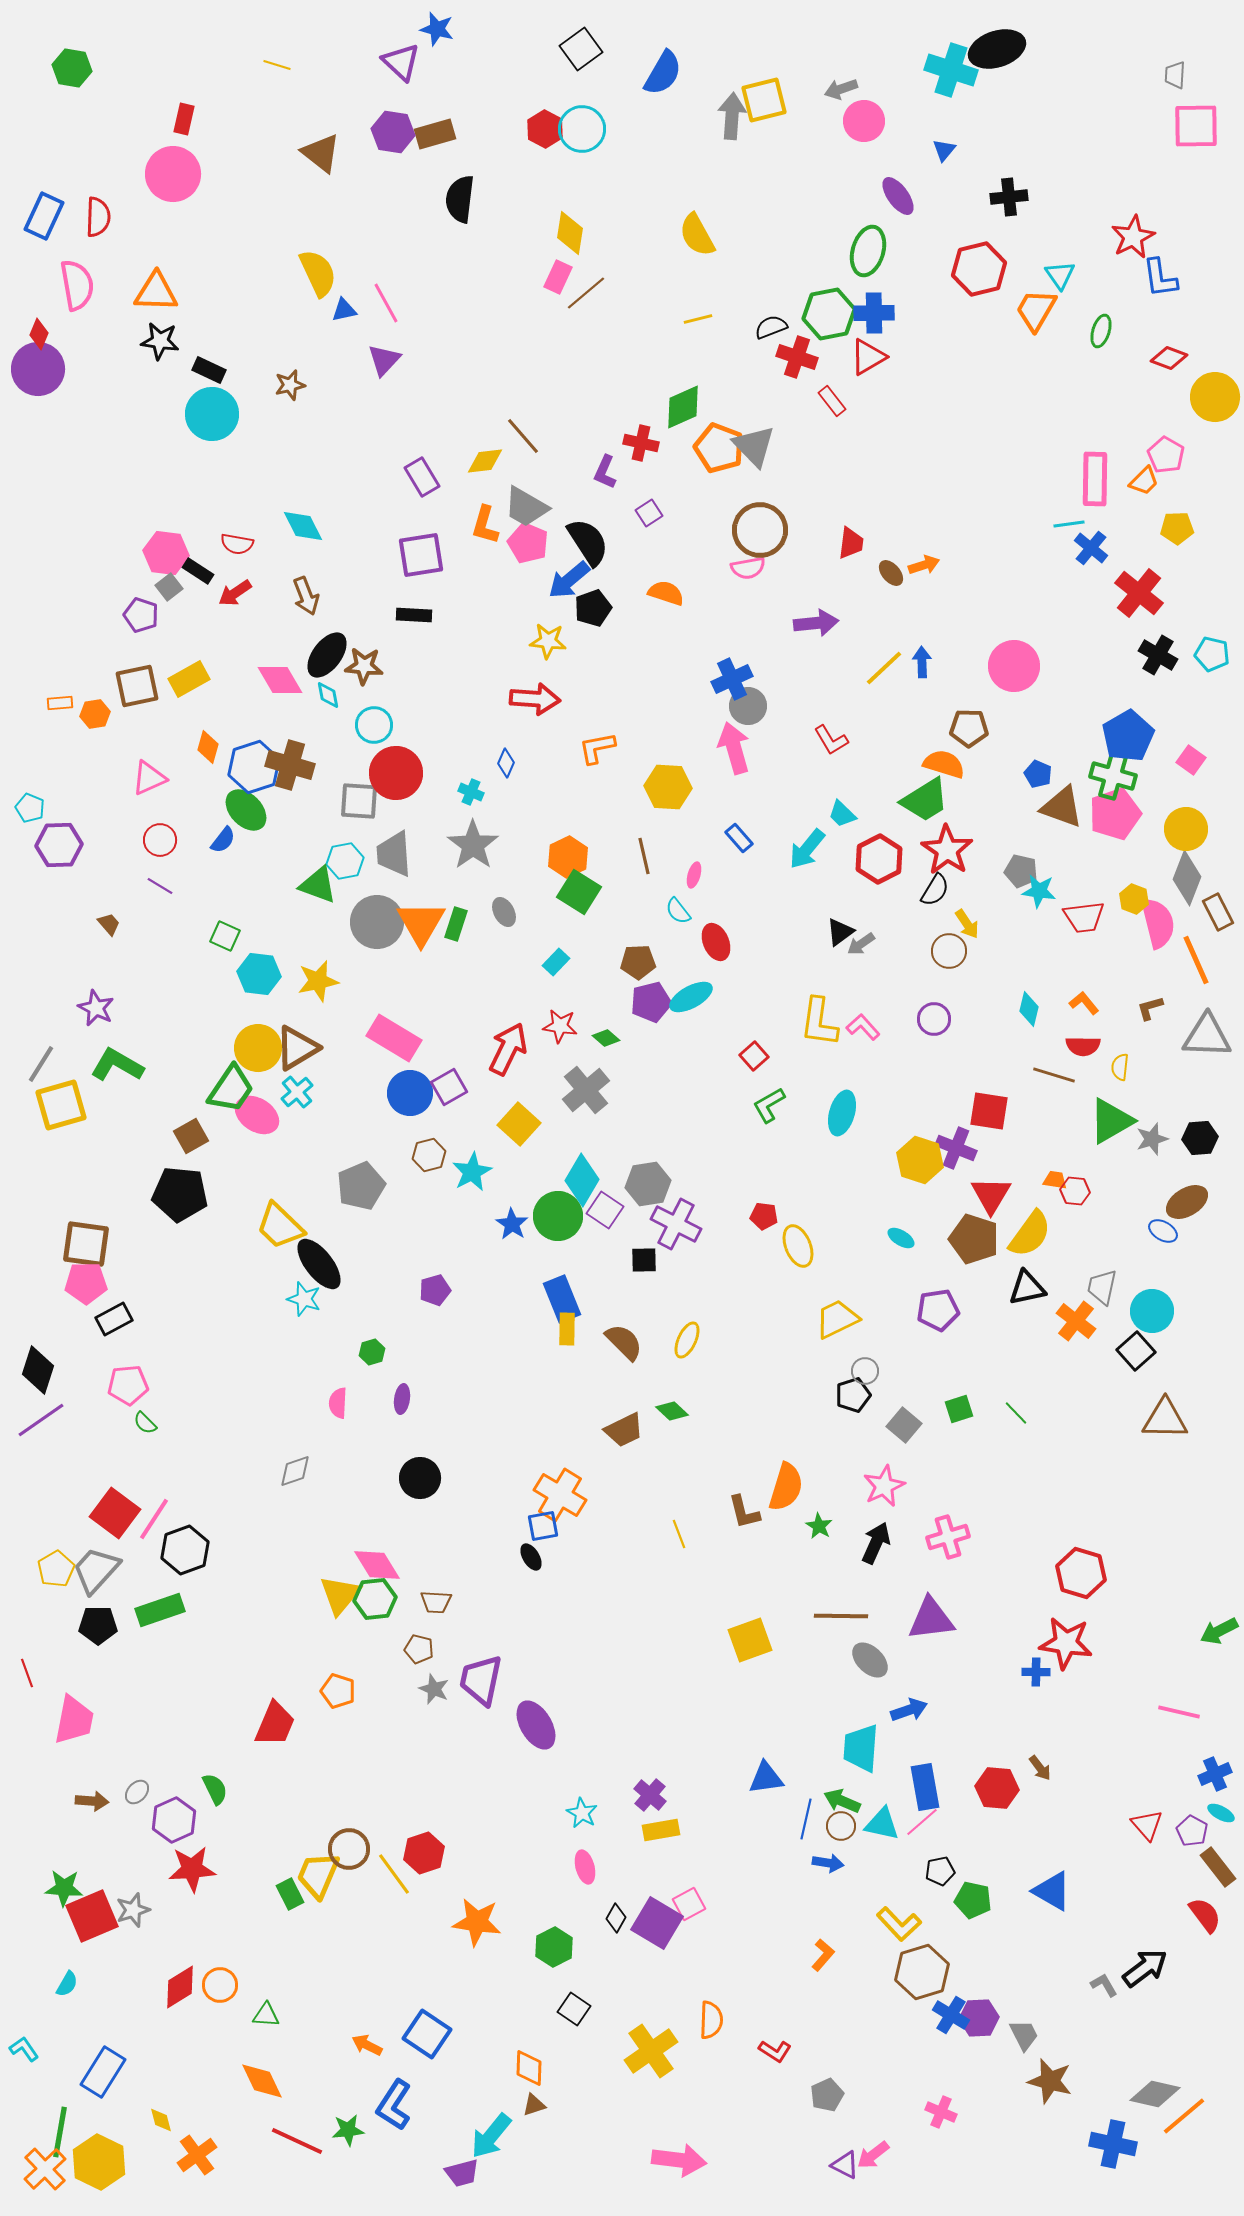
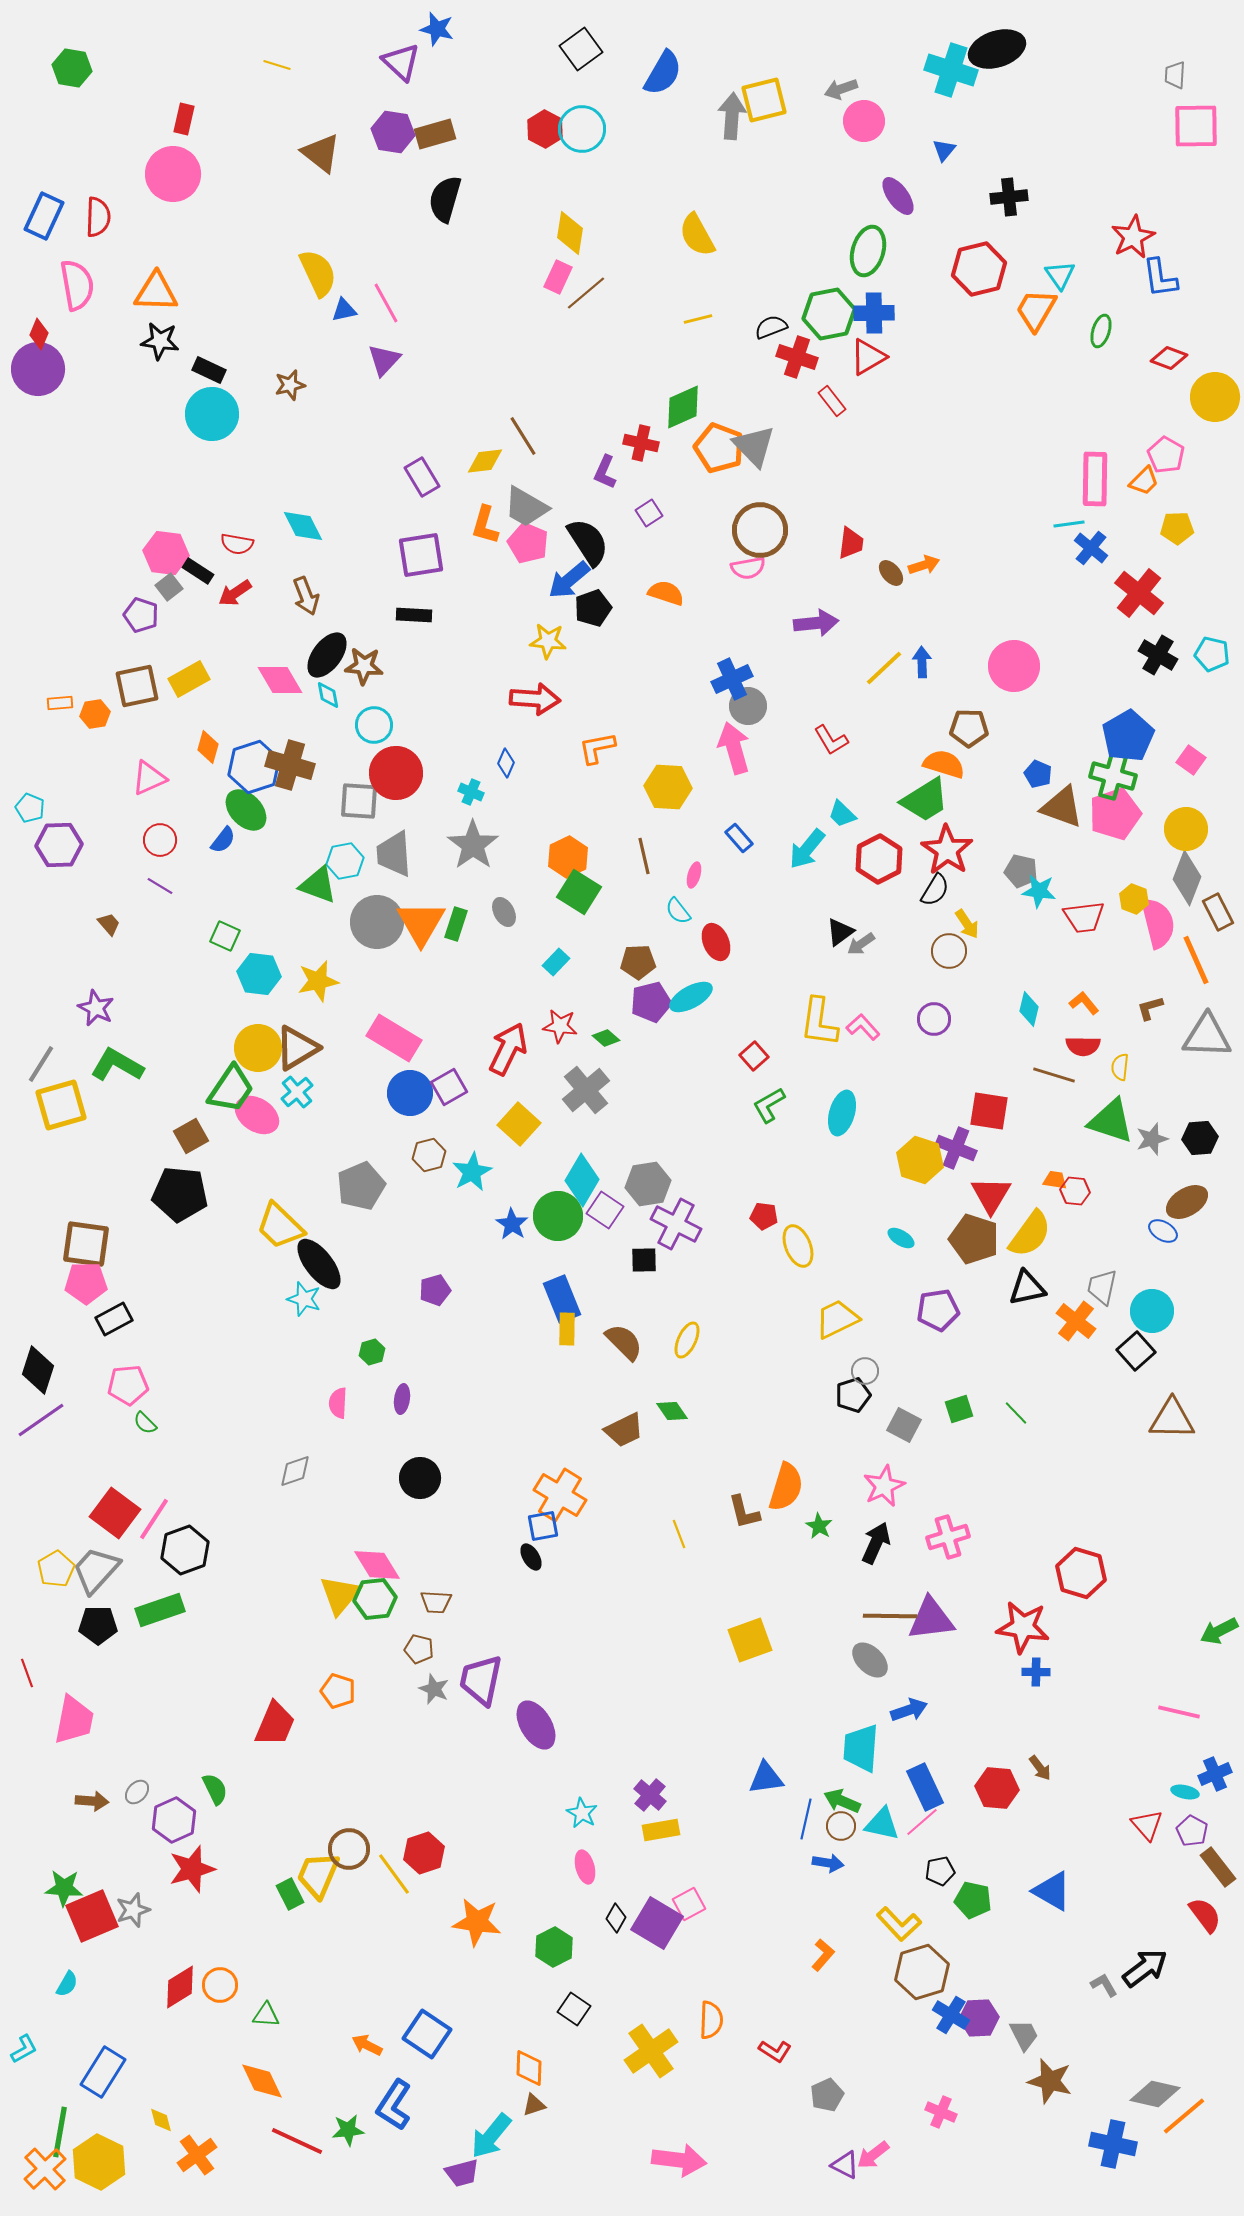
black semicircle at (460, 199): moved 15 px left; rotated 9 degrees clockwise
brown line at (523, 436): rotated 9 degrees clockwise
green triangle at (1111, 1121): rotated 48 degrees clockwise
green diamond at (672, 1411): rotated 12 degrees clockwise
brown triangle at (1165, 1419): moved 7 px right
gray square at (904, 1425): rotated 12 degrees counterclockwise
brown line at (841, 1616): moved 49 px right
red star at (1066, 1643): moved 43 px left, 16 px up
blue rectangle at (925, 1787): rotated 15 degrees counterclockwise
cyan ellipse at (1221, 1813): moved 36 px left, 21 px up; rotated 16 degrees counterclockwise
red star at (192, 1869): rotated 12 degrees counterclockwise
cyan L-shape at (24, 2049): rotated 96 degrees clockwise
